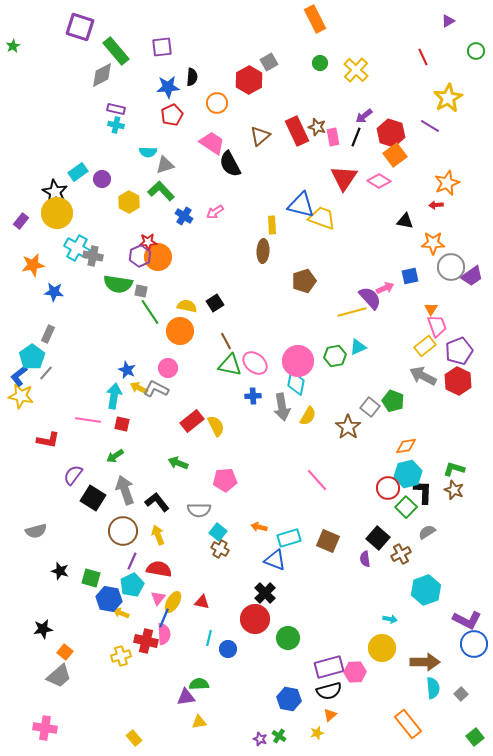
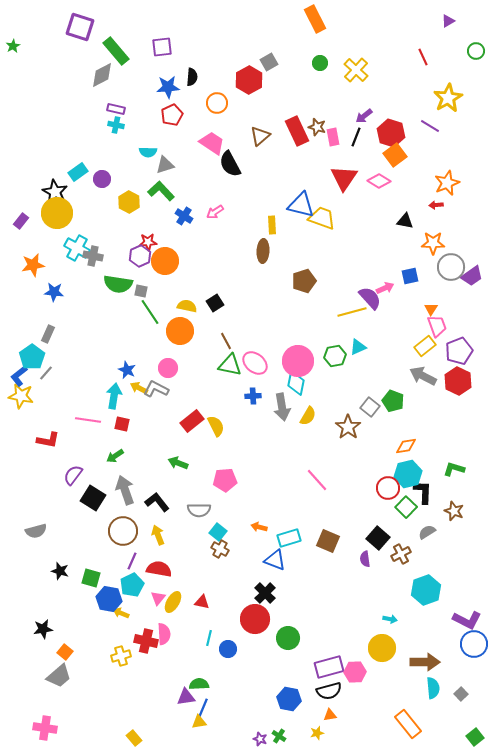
orange circle at (158, 257): moved 7 px right, 4 px down
brown star at (454, 490): moved 21 px down
blue line at (164, 618): moved 39 px right, 90 px down
orange triangle at (330, 715): rotated 32 degrees clockwise
